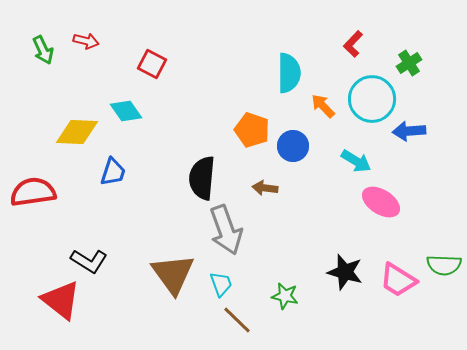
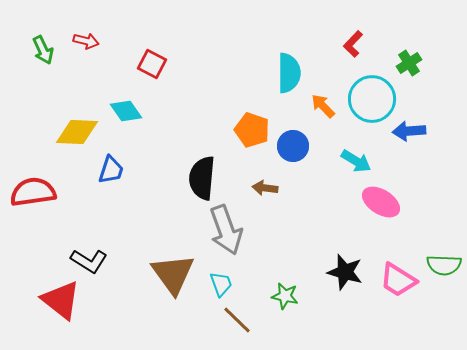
blue trapezoid: moved 2 px left, 2 px up
